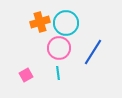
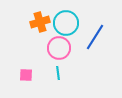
blue line: moved 2 px right, 15 px up
pink square: rotated 32 degrees clockwise
